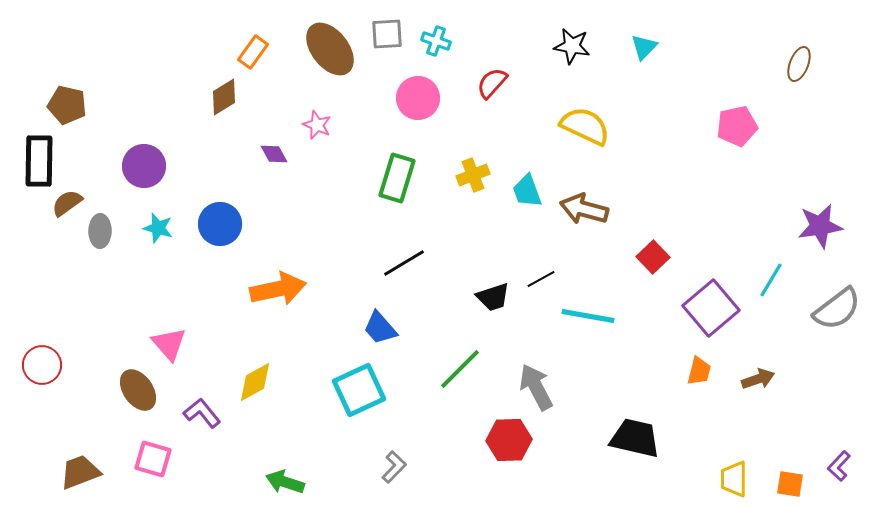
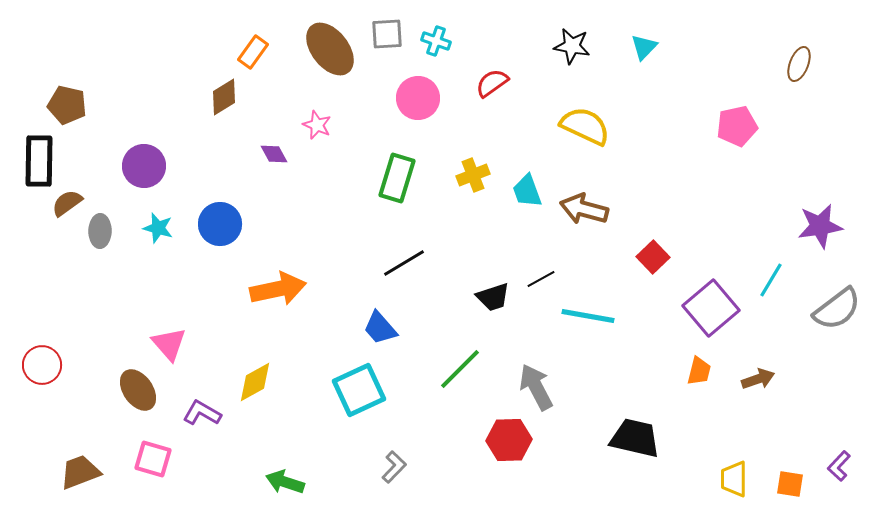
red semicircle at (492, 83): rotated 12 degrees clockwise
purple L-shape at (202, 413): rotated 21 degrees counterclockwise
